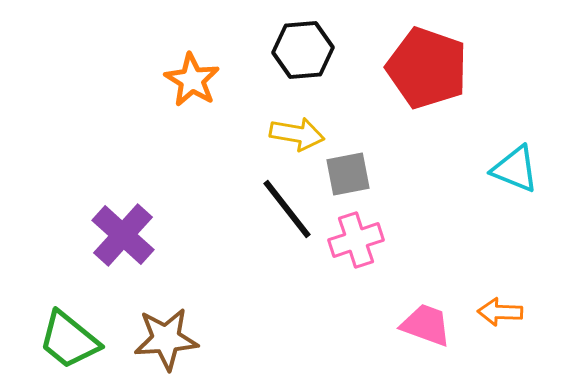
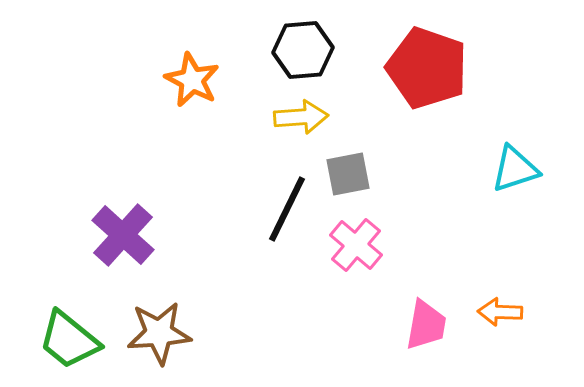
orange star: rotated 4 degrees counterclockwise
yellow arrow: moved 4 px right, 17 px up; rotated 14 degrees counterclockwise
cyan triangle: rotated 40 degrees counterclockwise
black line: rotated 64 degrees clockwise
pink cross: moved 5 px down; rotated 32 degrees counterclockwise
pink trapezoid: rotated 80 degrees clockwise
brown star: moved 7 px left, 6 px up
